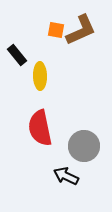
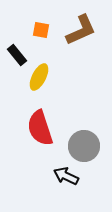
orange square: moved 15 px left
yellow ellipse: moved 1 px left, 1 px down; rotated 28 degrees clockwise
red semicircle: rotated 6 degrees counterclockwise
